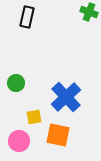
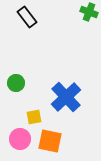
black rectangle: rotated 50 degrees counterclockwise
orange square: moved 8 px left, 6 px down
pink circle: moved 1 px right, 2 px up
